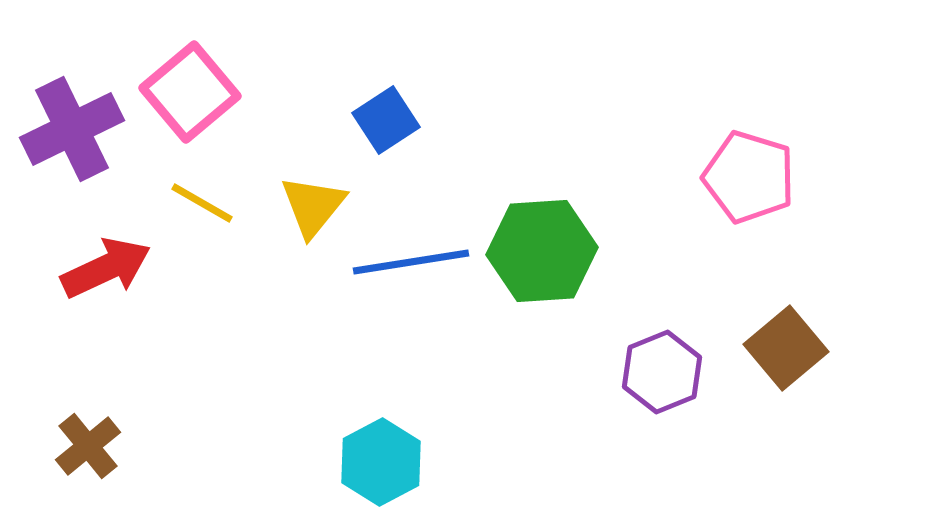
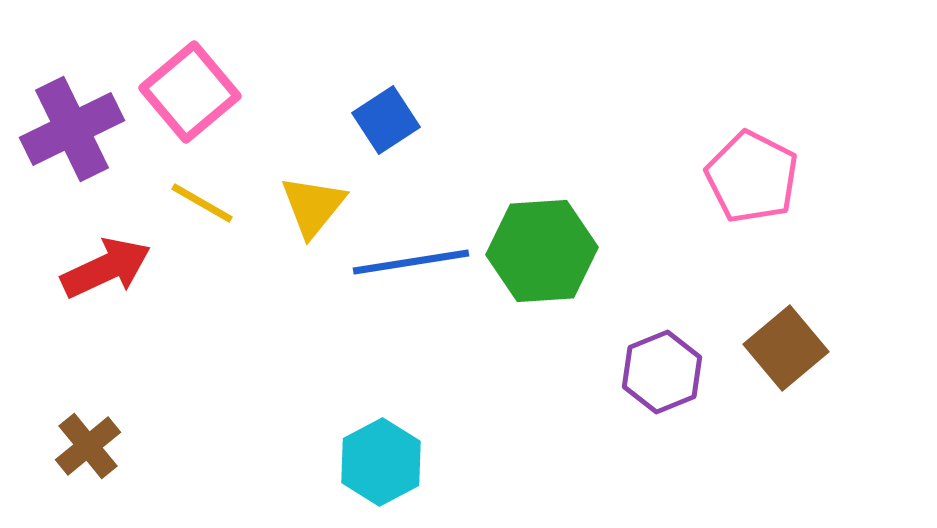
pink pentagon: moved 3 px right; rotated 10 degrees clockwise
